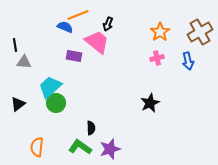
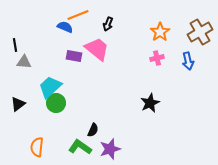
pink trapezoid: moved 7 px down
black semicircle: moved 2 px right, 2 px down; rotated 24 degrees clockwise
